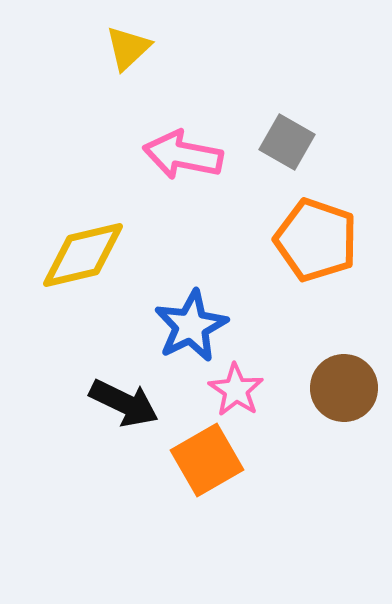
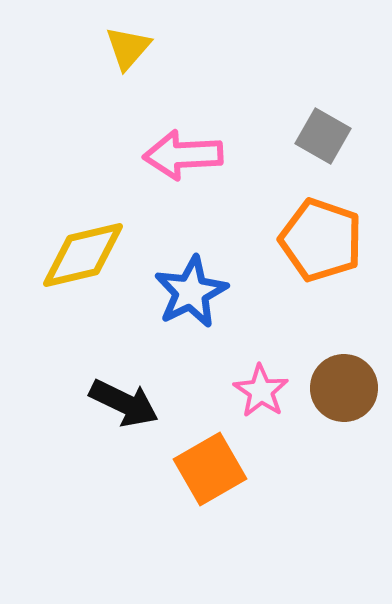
yellow triangle: rotated 6 degrees counterclockwise
gray square: moved 36 px right, 6 px up
pink arrow: rotated 14 degrees counterclockwise
orange pentagon: moved 5 px right
blue star: moved 34 px up
pink star: moved 25 px right, 1 px down
orange square: moved 3 px right, 9 px down
